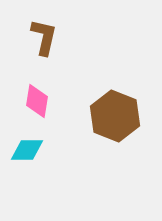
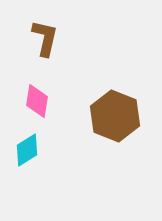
brown L-shape: moved 1 px right, 1 px down
cyan diamond: rotated 32 degrees counterclockwise
